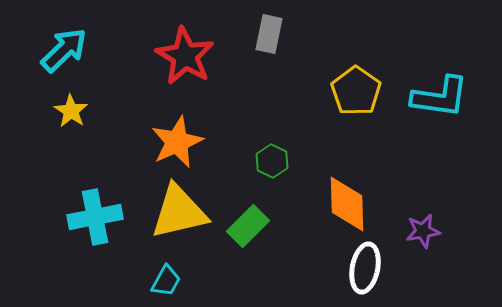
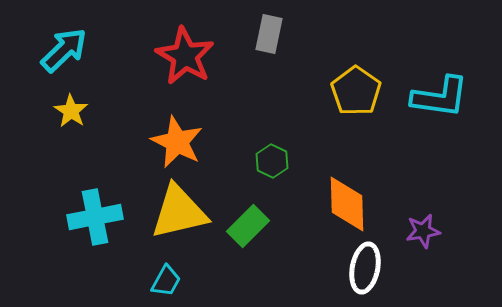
orange star: rotated 22 degrees counterclockwise
